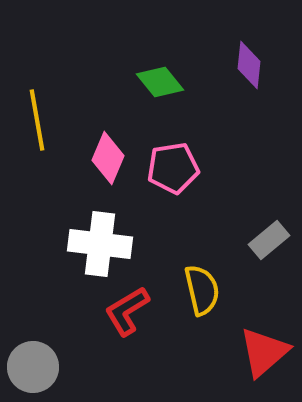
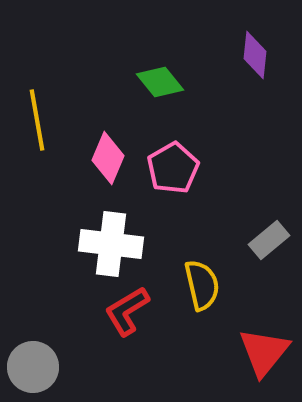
purple diamond: moved 6 px right, 10 px up
pink pentagon: rotated 21 degrees counterclockwise
white cross: moved 11 px right
yellow semicircle: moved 5 px up
red triangle: rotated 10 degrees counterclockwise
